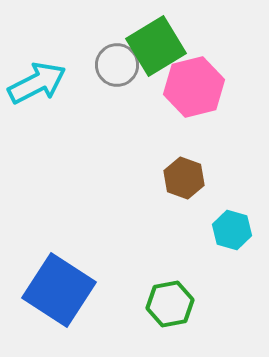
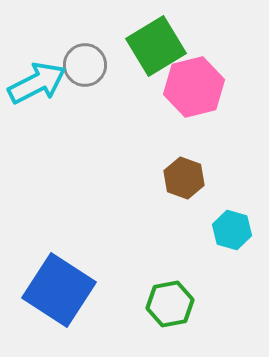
gray circle: moved 32 px left
